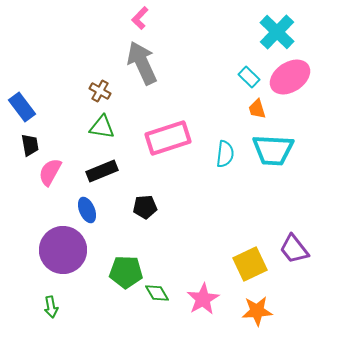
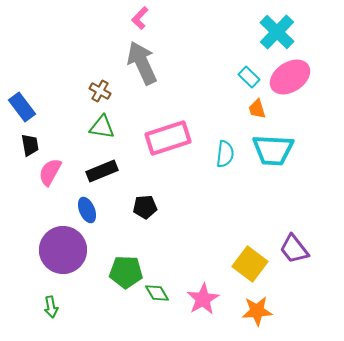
yellow square: rotated 28 degrees counterclockwise
